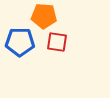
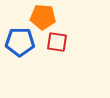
orange pentagon: moved 1 px left, 1 px down
